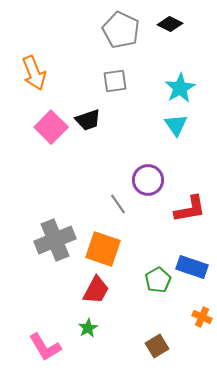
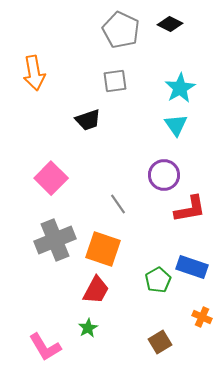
orange arrow: rotated 12 degrees clockwise
pink square: moved 51 px down
purple circle: moved 16 px right, 5 px up
brown square: moved 3 px right, 4 px up
